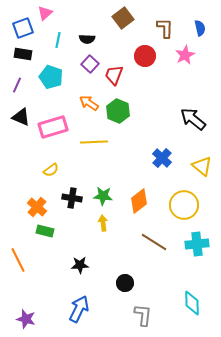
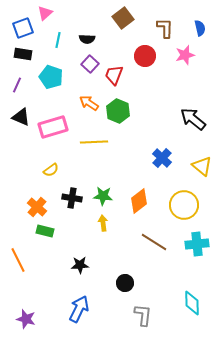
pink star: rotated 12 degrees clockwise
